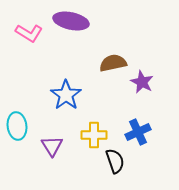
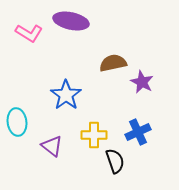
cyan ellipse: moved 4 px up
purple triangle: rotated 20 degrees counterclockwise
